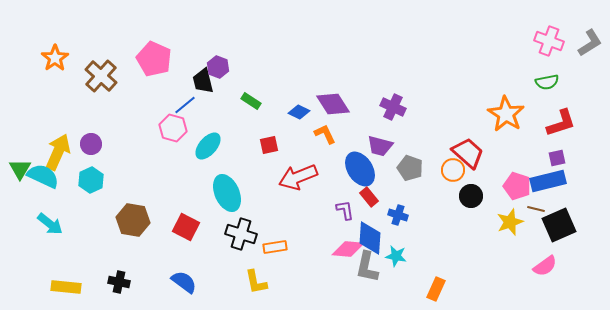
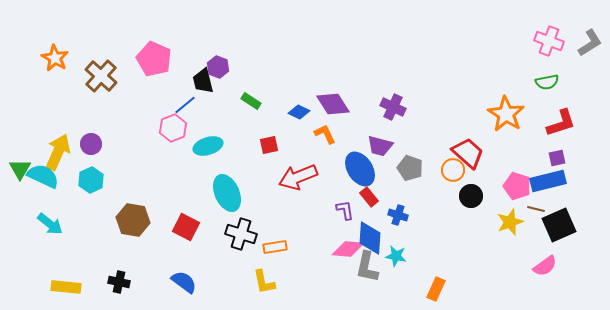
orange star at (55, 58): rotated 8 degrees counterclockwise
pink hexagon at (173, 128): rotated 24 degrees clockwise
cyan ellipse at (208, 146): rotated 32 degrees clockwise
yellow L-shape at (256, 282): moved 8 px right
